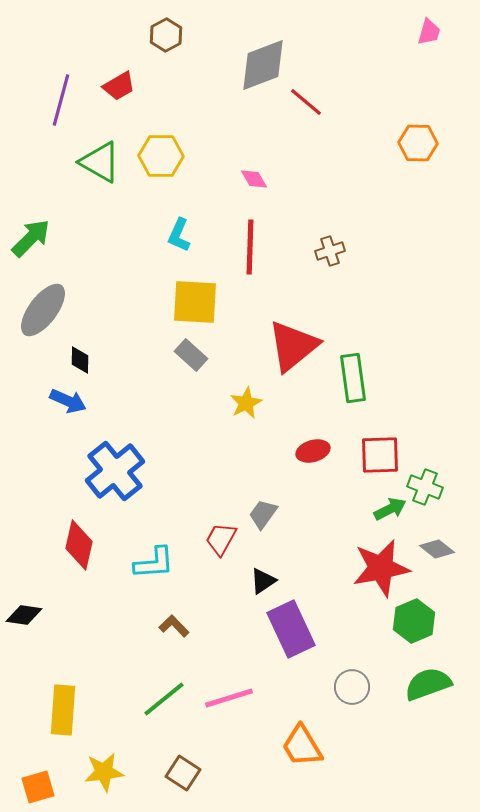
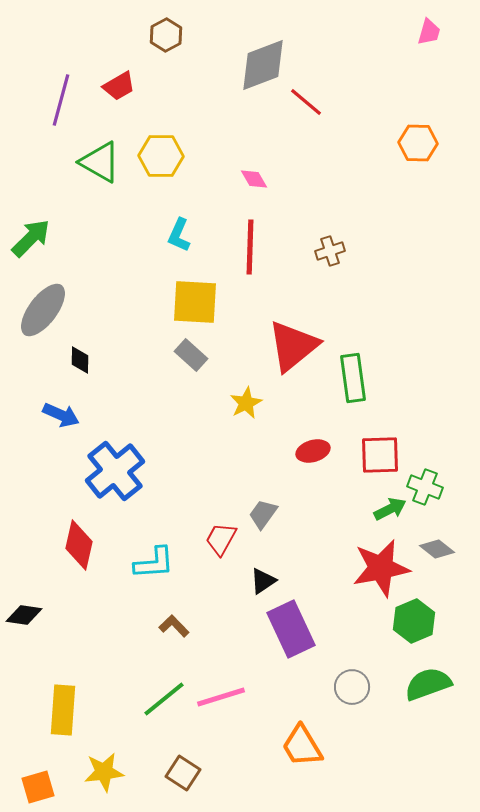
blue arrow at (68, 401): moved 7 px left, 14 px down
pink line at (229, 698): moved 8 px left, 1 px up
